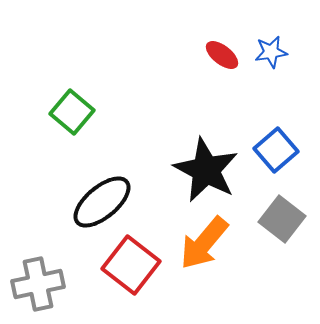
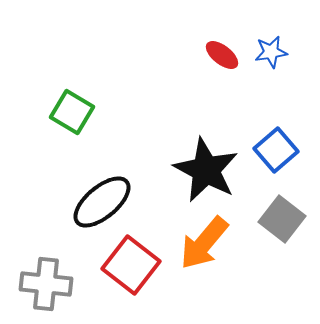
green square: rotated 9 degrees counterclockwise
gray cross: moved 8 px right; rotated 18 degrees clockwise
